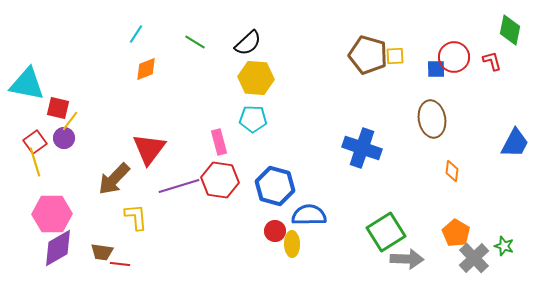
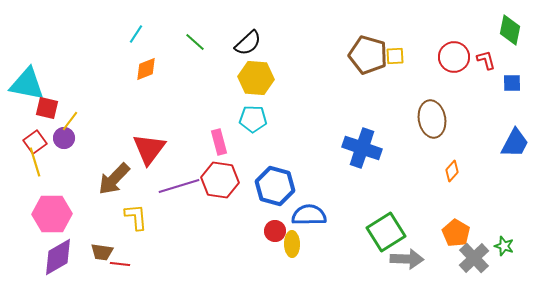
green line at (195, 42): rotated 10 degrees clockwise
red L-shape at (492, 61): moved 6 px left, 1 px up
blue square at (436, 69): moved 76 px right, 14 px down
red square at (58, 108): moved 11 px left
orange diamond at (452, 171): rotated 35 degrees clockwise
purple diamond at (58, 248): moved 9 px down
